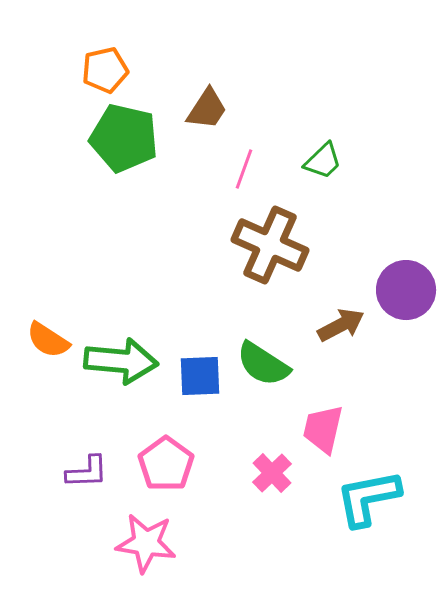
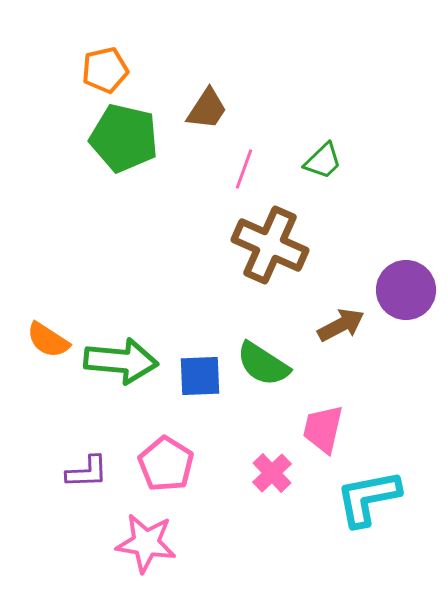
pink pentagon: rotated 4 degrees counterclockwise
